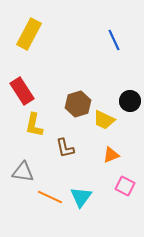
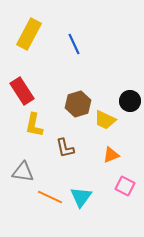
blue line: moved 40 px left, 4 px down
yellow trapezoid: moved 1 px right
